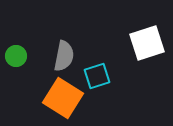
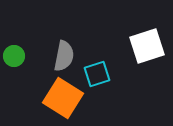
white square: moved 3 px down
green circle: moved 2 px left
cyan square: moved 2 px up
